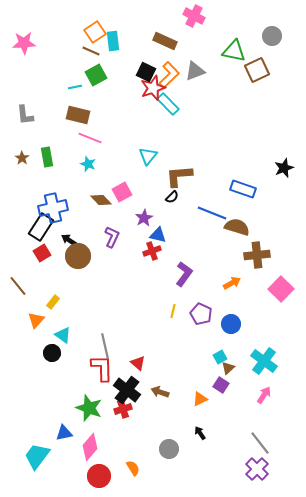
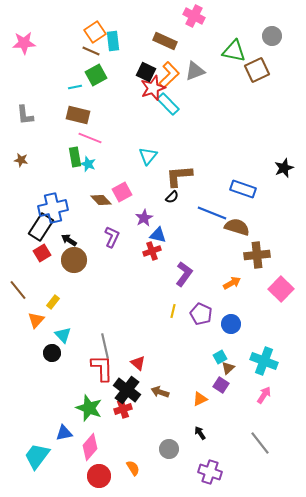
green rectangle at (47, 157): moved 28 px right
brown star at (22, 158): moved 1 px left, 2 px down; rotated 24 degrees counterclockwise
brown circle at (78, 256): moved 4 px left, 4 px down
brown line at (18, 286): moved 4 px down
cyan triangle at (63, 335): rotated 12 degrees clockwise
cyan cross at (264, 361): rotated 16 degrees counterclockwise
purple cross at (257, 469): moved 47 px left, 3 px down; rotated 25 degrees counterclockwise
